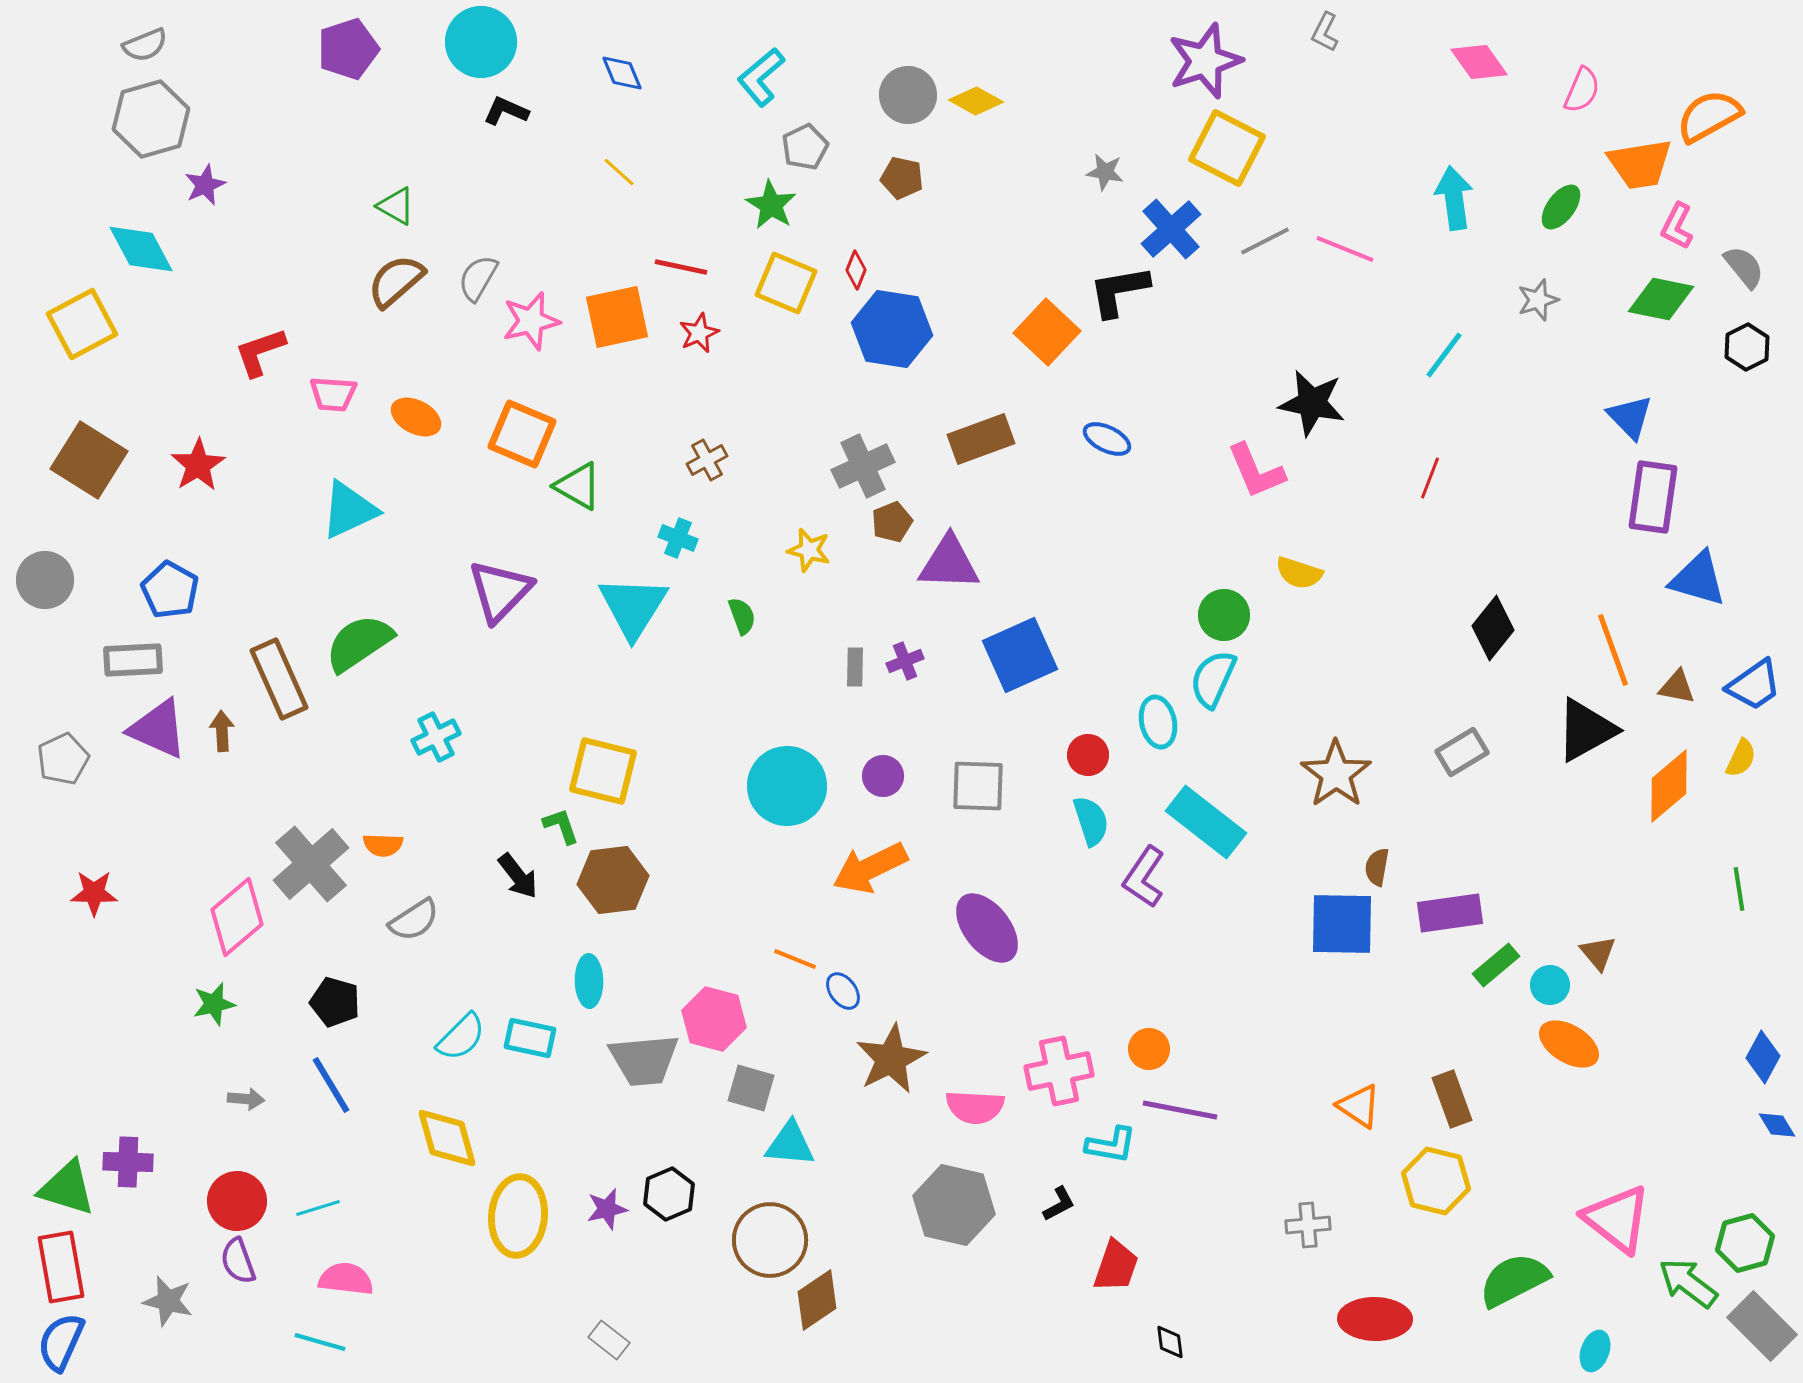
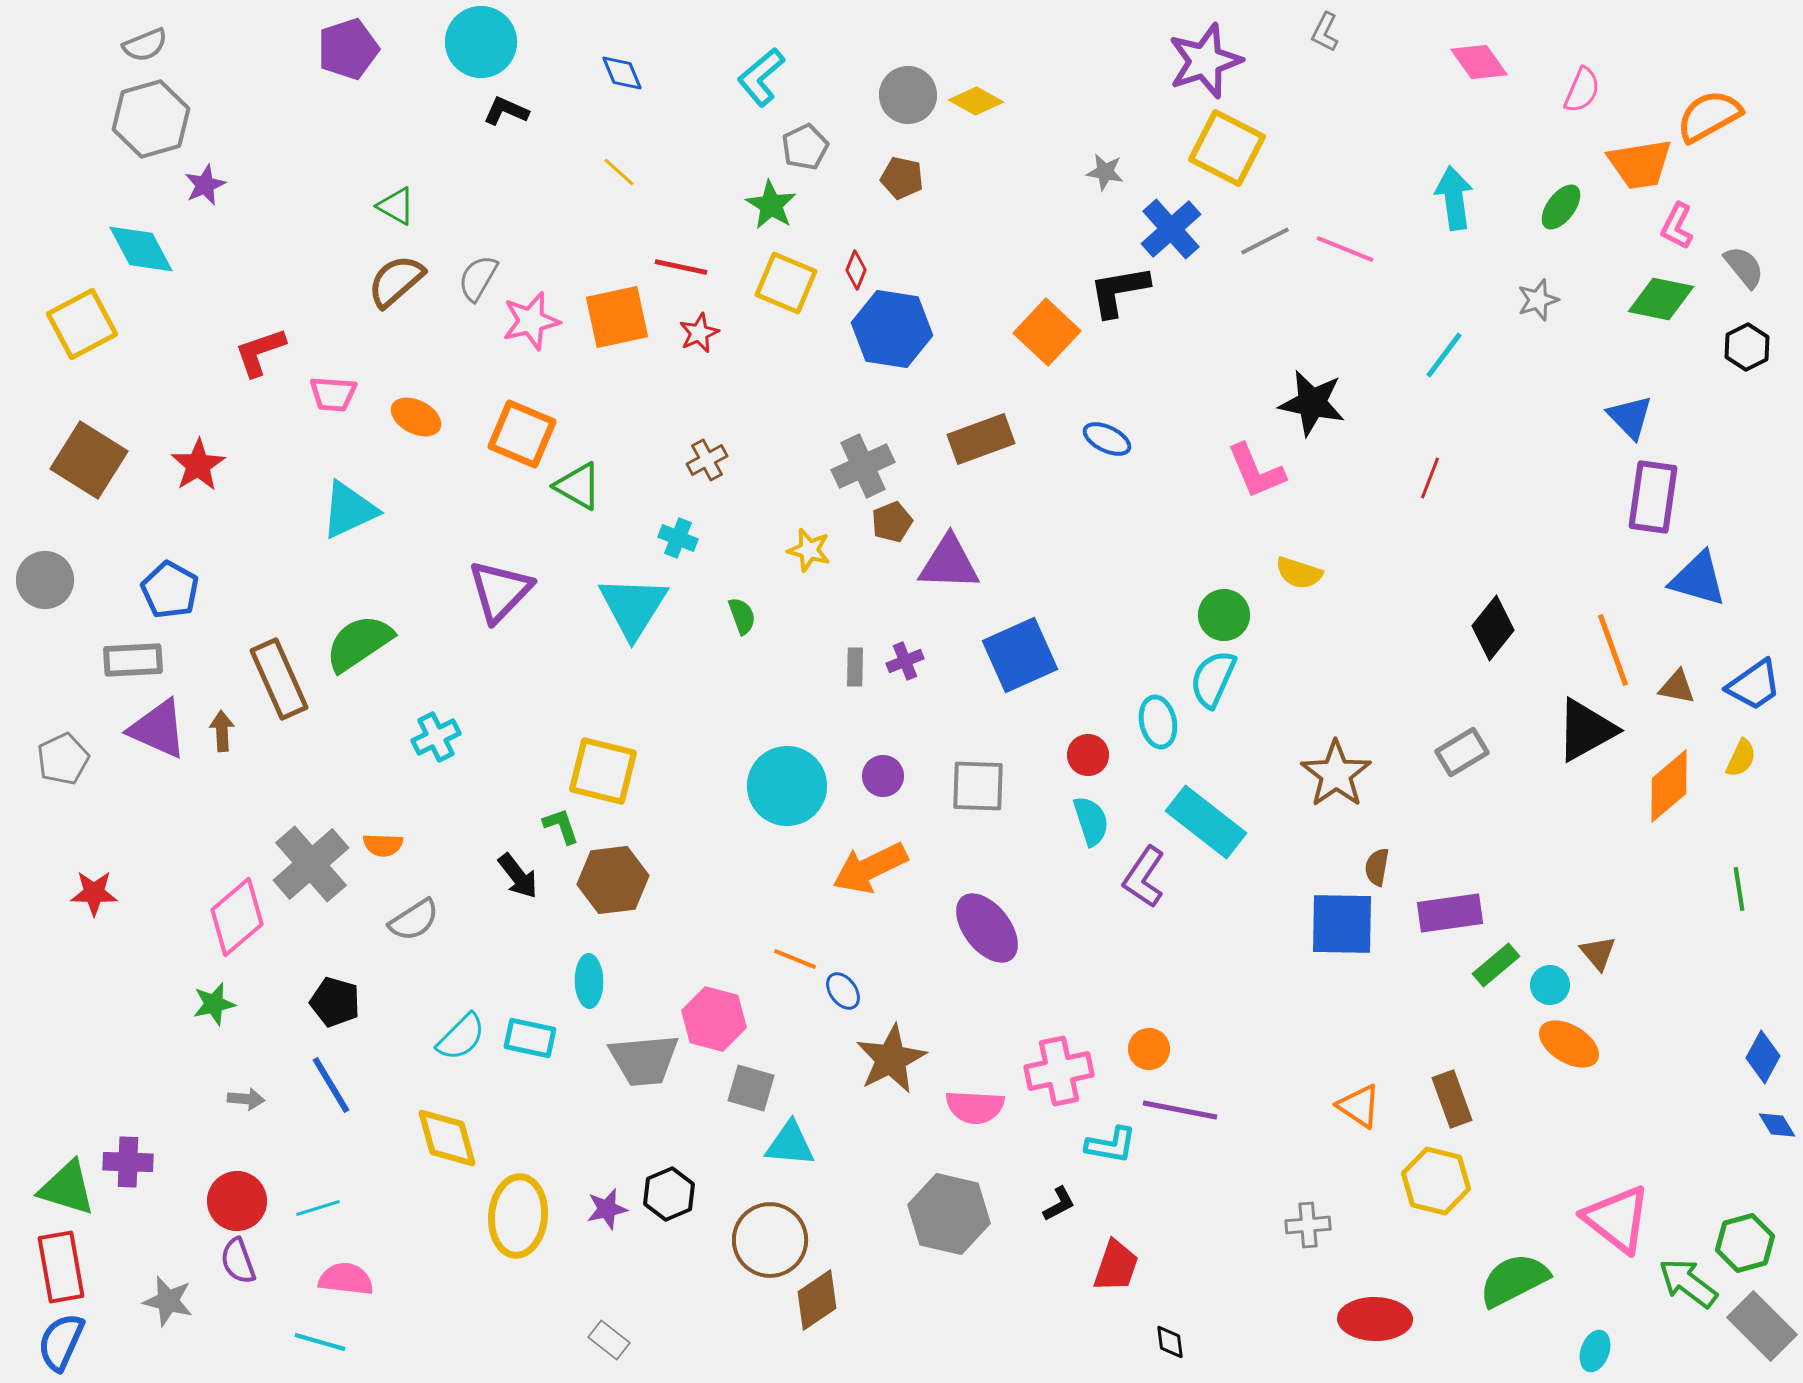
gray hexagon at (954, 1205): moved 5 px left, 9 px down
